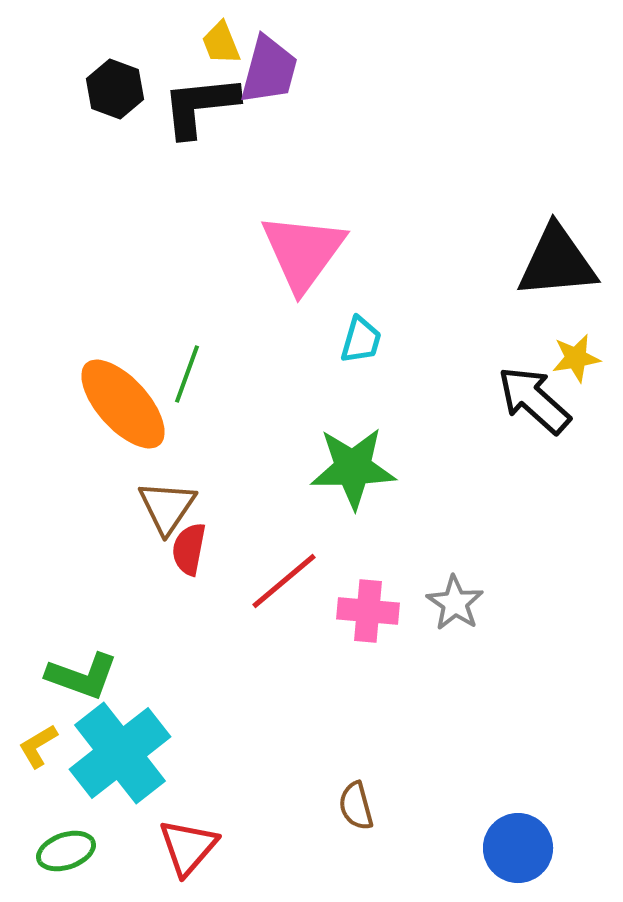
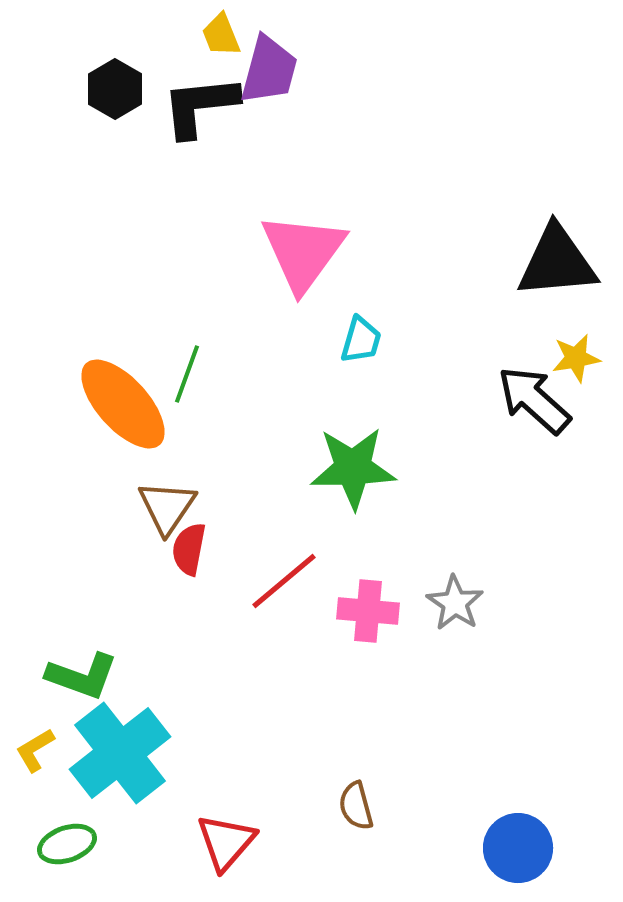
yellow trapezoid: moved 8 px up
black hexagon: rotated 10 degrees clockwise
yellow L-shape: moved 3 px left, 4 px down
red triangle: moved 38 px right, 5 px up
green ellipse: moved 1 px right, 7 px up
